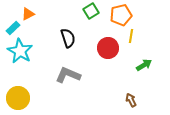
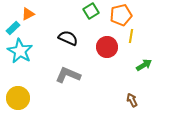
black semicircle: rotated 48 degrees counterclockwise
red circle: moved 1 px left, 1 px up
brown arrow: moved 1 px right
